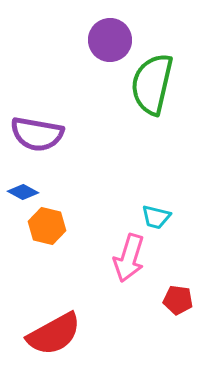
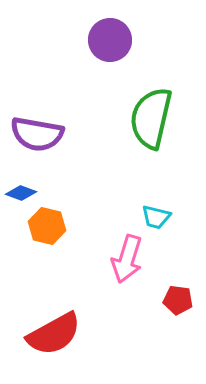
green semicircle: moved 1 px left, 34 px down
blue diamond: moved 2 px left, 1 px down; rotated 8 degrees counterclockwise
pink arrow: moved 2 px left, 1 px down
